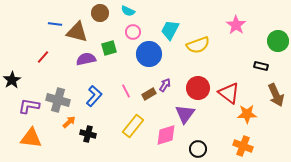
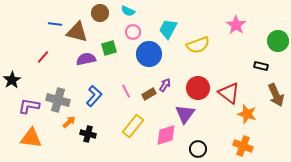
cyan trapezoid: moved 2 px left, 1 px up
orange star: rotated 18 degrees clockwise
